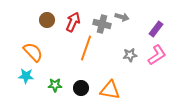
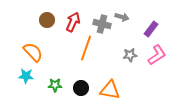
purple rectangle: moved 5 px left
